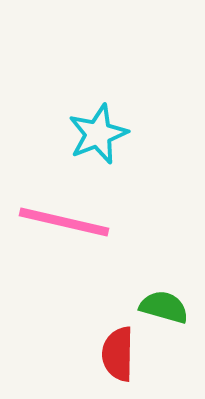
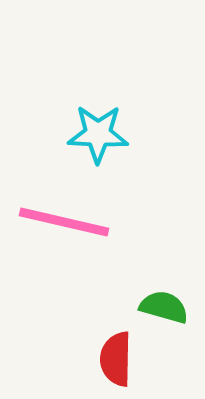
cyan star: rotated 24 degrees clockwise
red semicircle: moved 2 px left, 5 px down
